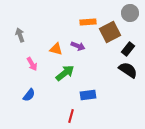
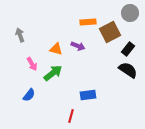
green arrow: moved 12 px left
